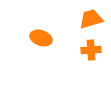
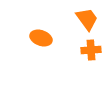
orange trapezoid: moved 4 px left; rotated 70 degrees clockwise
